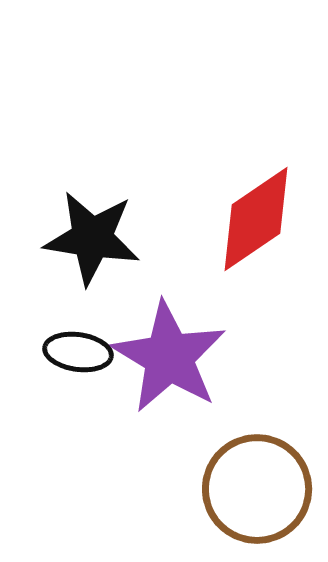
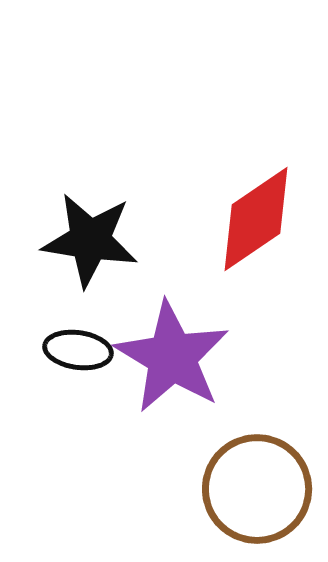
black star: moved 2 px left, 2 px down
black ellipse: moved 2 px up
purple star: moved 3 px right
